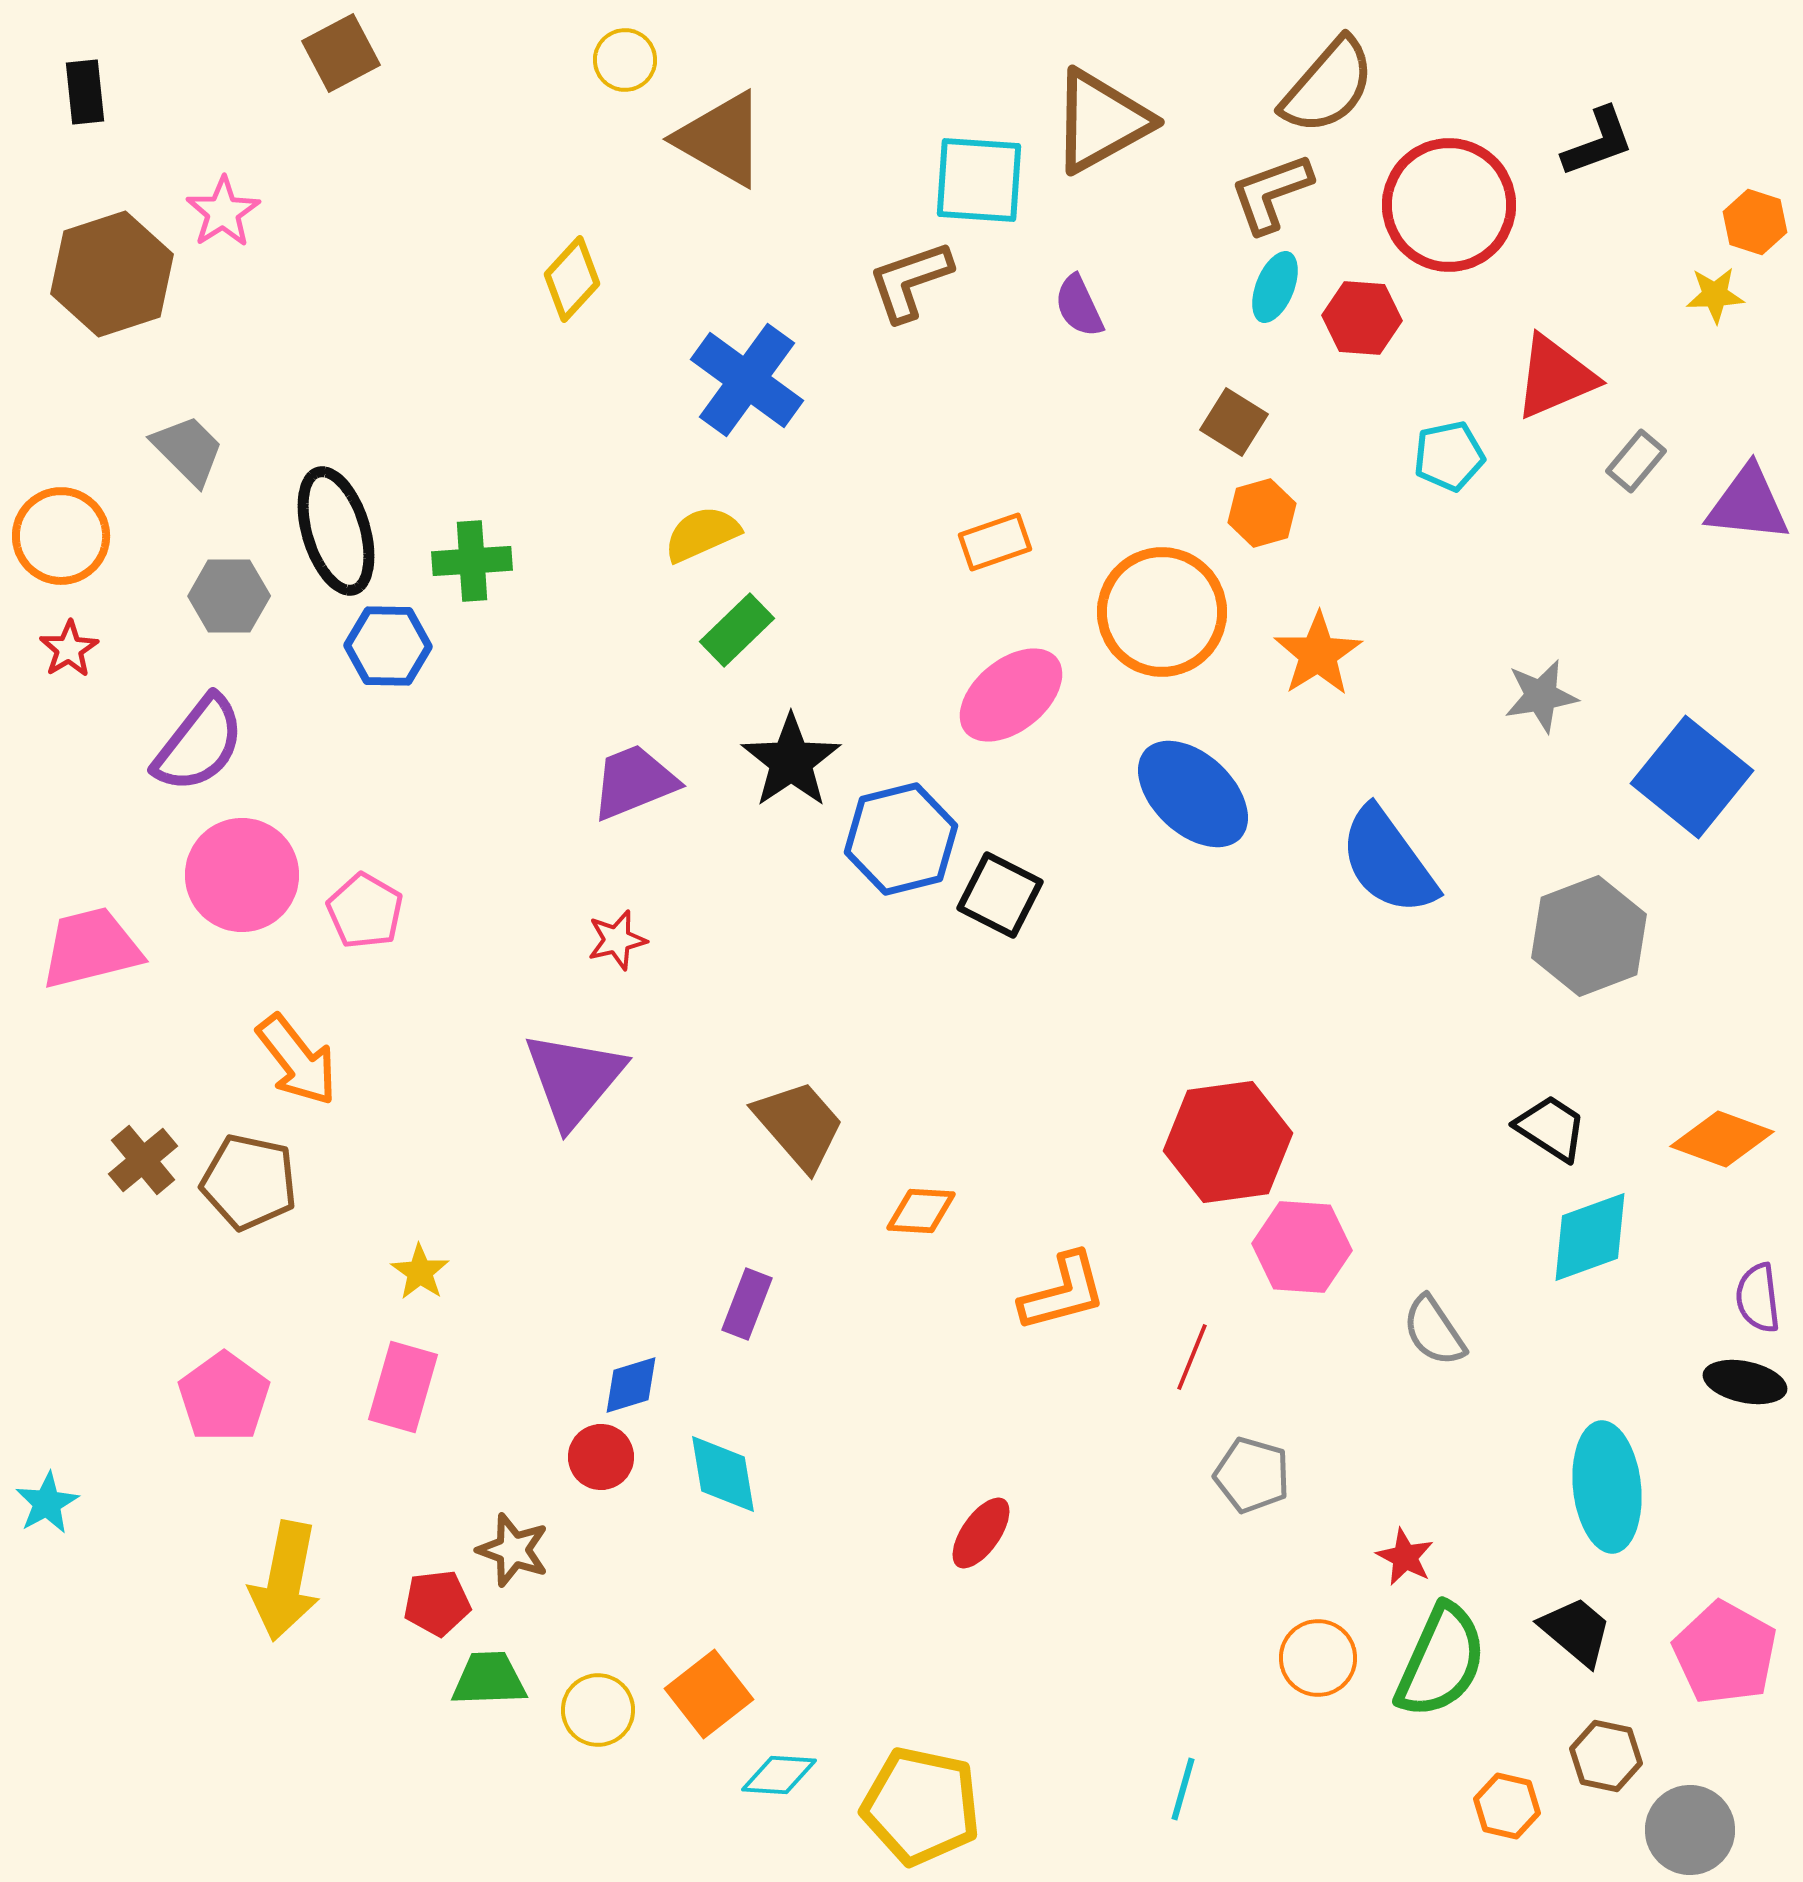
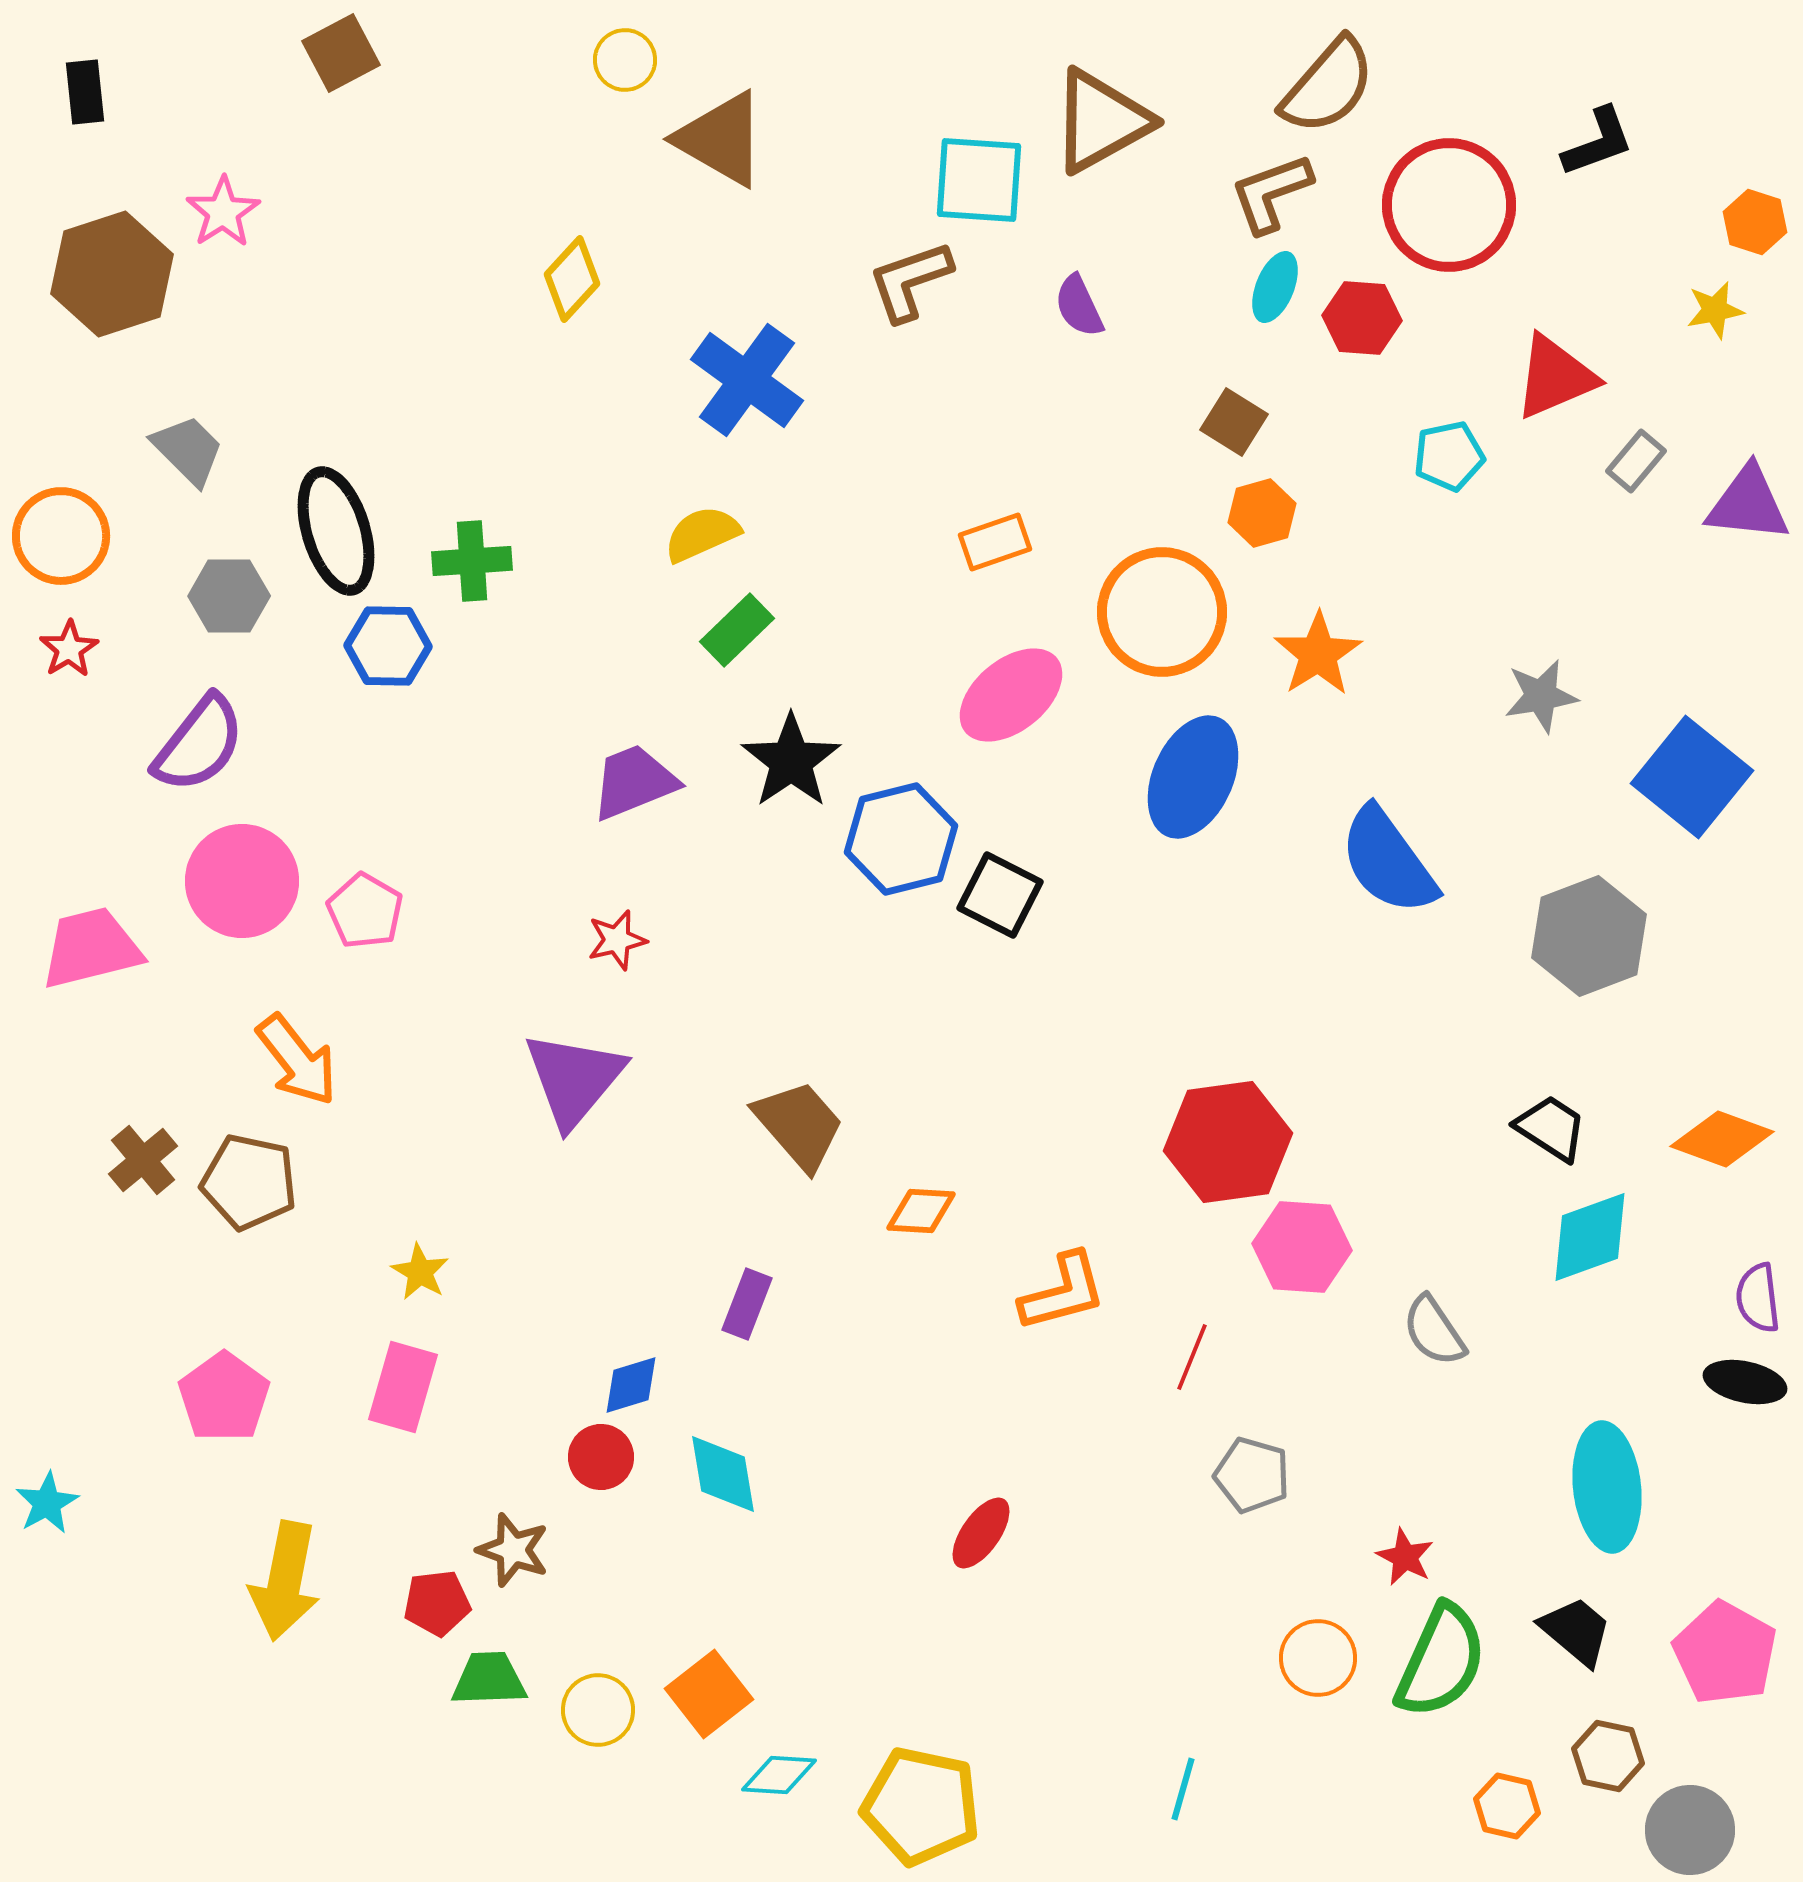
yellow star at (1715, 295): moved 15 px down; rotated 8 degrees counterclockwise
blue ellipse at (1193, 794): moved 17 px up; rotated 71 degrees clockwise
pink circle at (242, 875): moved 6 px down
yellow star at (420, 1272): rotated 4 degrees counterclockwise
brown hexagon at (1606, 1756): moved 2 px right
